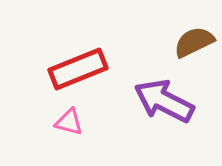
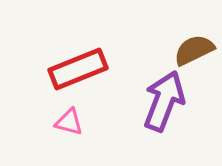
brown semicircle: moved 8 px down
purple arrow: rotated 84 degrees clockwise
